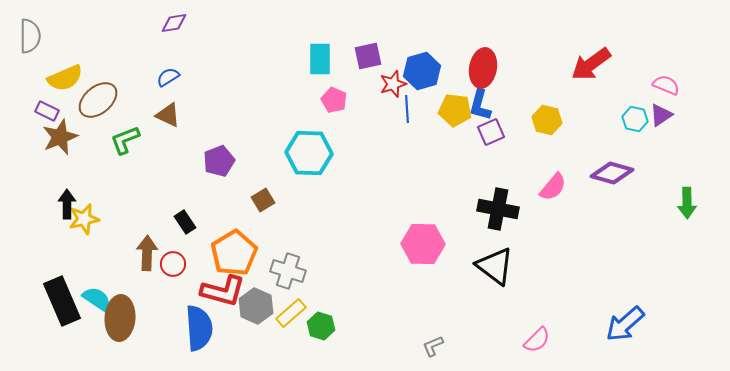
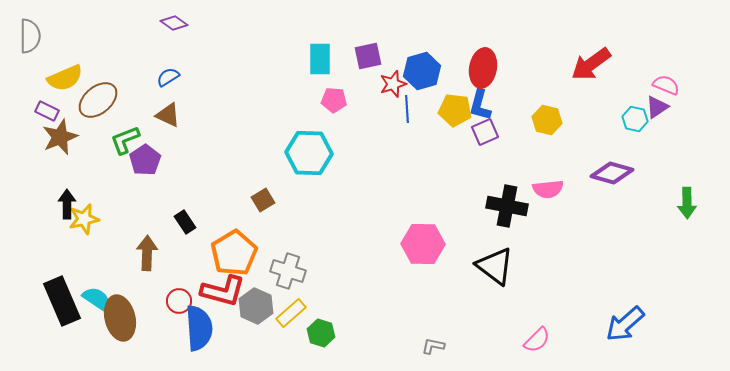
purple diamond at (174, 23): rotated 44 degrees clockwise
pink pentagon at (334, 100): rotated 20 degrees counterclockwise
purple triangle at (661, 115): moved 4 px left, 8 px up
purple square at (491, 132): moved 6 px left
purple pentagon at (219, 161): moved 74 px left, 1 px up; rotated 12 degrees counterclockwise
pink semicircle at (553, 187): moved 5 px left, 2 px down; rotated 44 degrees clockwise
black cross at (498, 209): moved 9 px right, 3 px up
red circle at (173, 264): moved 6 px right, 37 px down
brown ellipse at (120, 318): rotated 18 degrees counterclockwise
green hexagon at (321, 326): moved 7 px down
gray L-shape at (433, 346): rotated 35 degrees clockwise
